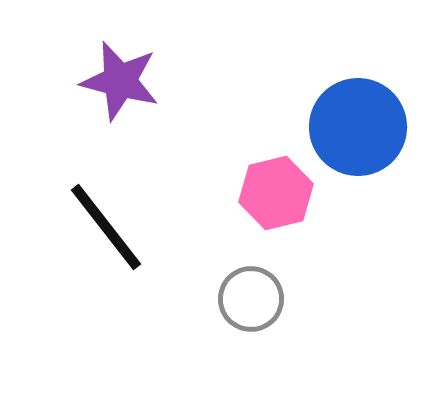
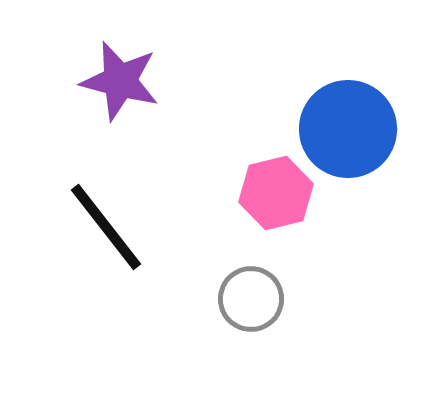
blue circle: moved 10 px left, 2 px down
